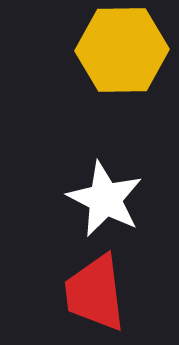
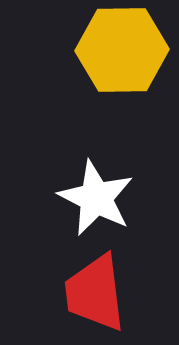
white star: moved 9 px left, 1 px up
